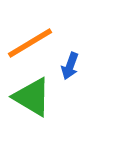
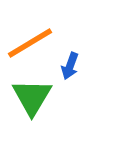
green triangle: rotated 30 degrees clockwise
